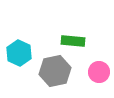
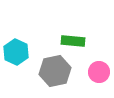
cyan hexagon: moved 3 px left, 1 px up
